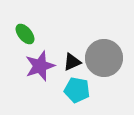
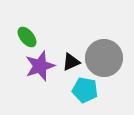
green ellipse: moved 2 px right, 3 px down
black triangle: moved 1 px left
cyan pentagon: moved 8 px right
